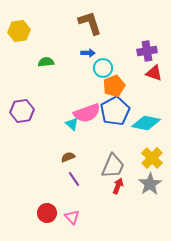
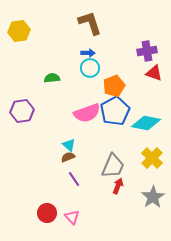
green semicircle: moved 6 px right, 16 px down
cyan circle: moved 13 px left
cyan triangle: moved 3 px left, 21 px down
gray star: moved 3 px right, 13 px down
